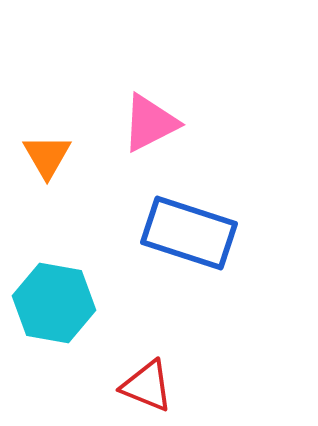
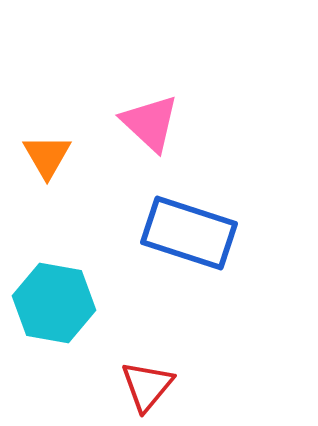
pink triangle: rotated 50 degrees counterclockwise
red triangle: rotated 48 degrees clockwise
